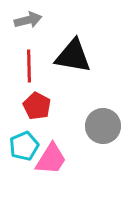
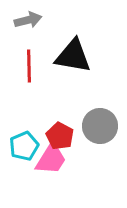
red pentagon: moved 23 px right, 30 px down
gray circle: moved 3 px left
